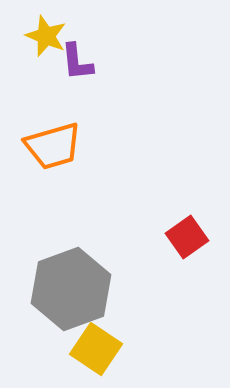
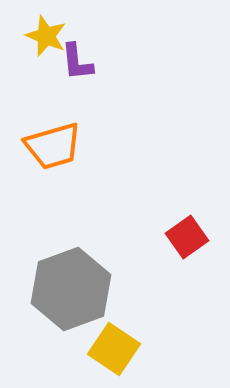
yellow square: moved 18 px right
